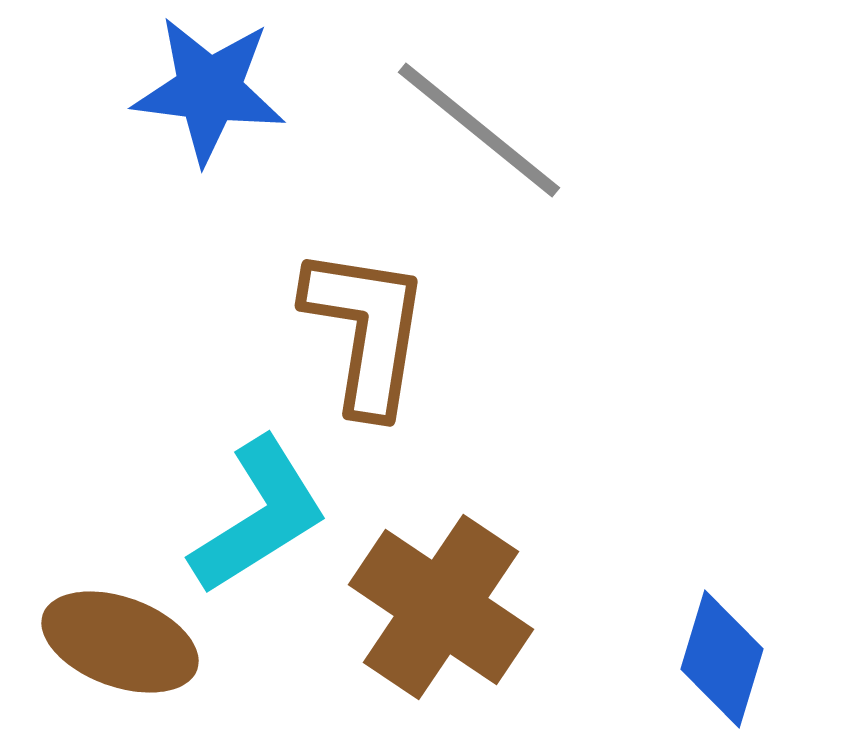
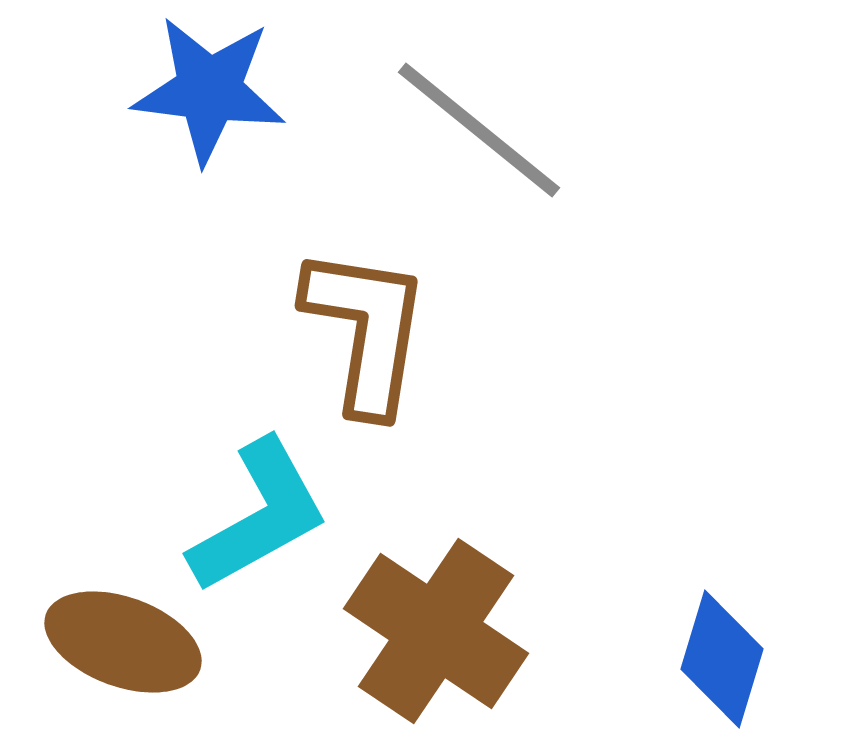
cyan L-shape: rotated 3 degrees clockwise
brown cross: moved 5 px left, 24 px down
brown ellipse: moved 3 px right
